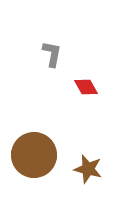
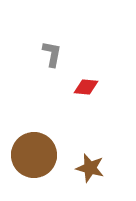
red diamond: rotated 55 degrees counterclockwise
brown star: moved 2 px right, 1 px up
